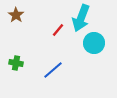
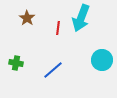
brown star: moved 11 px right, 3 px down
red line: moved 2 px up; rotated 32 degrees counterclockwise
cyan circle: moved 8 px right, 17 px down
